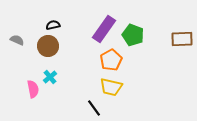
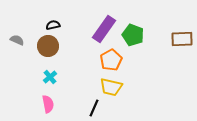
pink semicircle: moved 15 px right, 15 px down
black line: rotated 60 degrees clockwise
